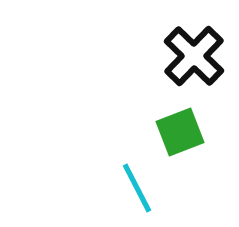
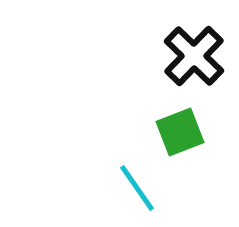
cyan line: rotated 8 degrees counterclockwise
